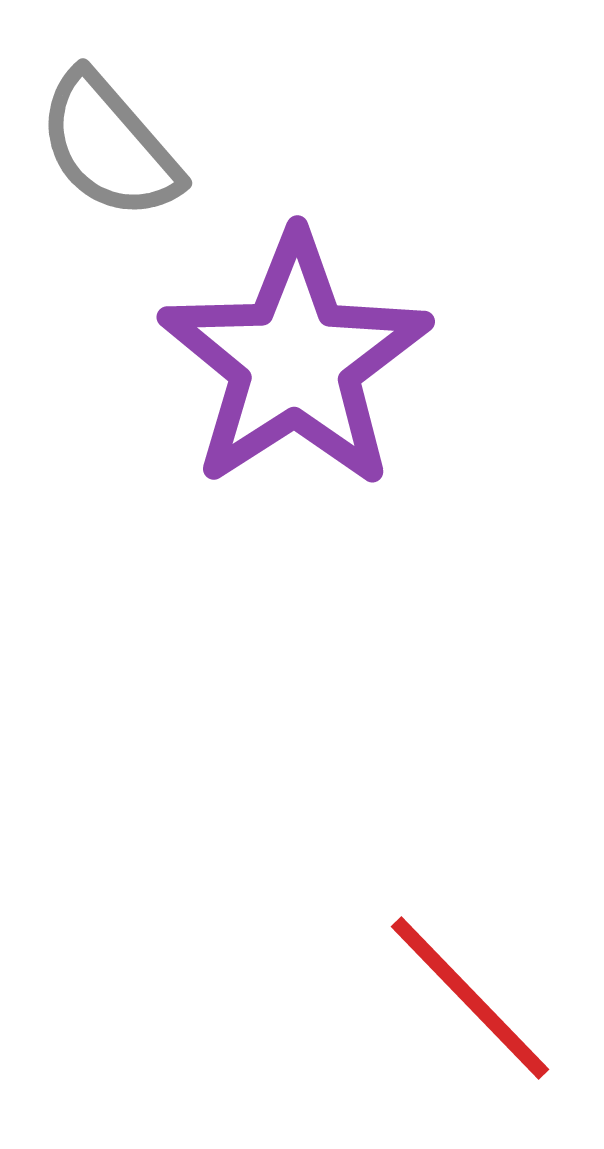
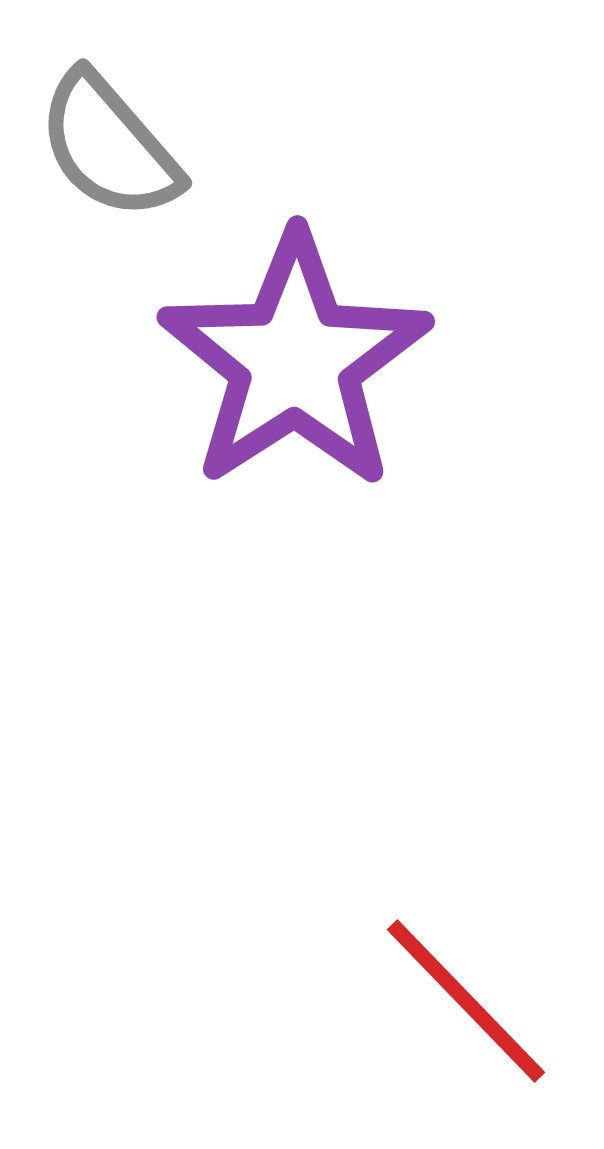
red line: moved 4 px left, 3 px down
